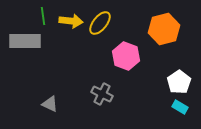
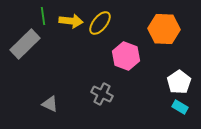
orange hexagon: rotated 16 degrees clockwise
gray rectangle: moved 3 px down; rotated 44 degrees counterclockwise
